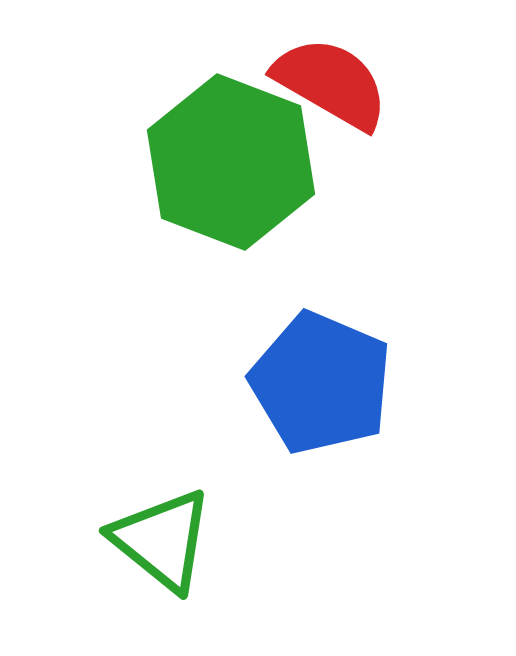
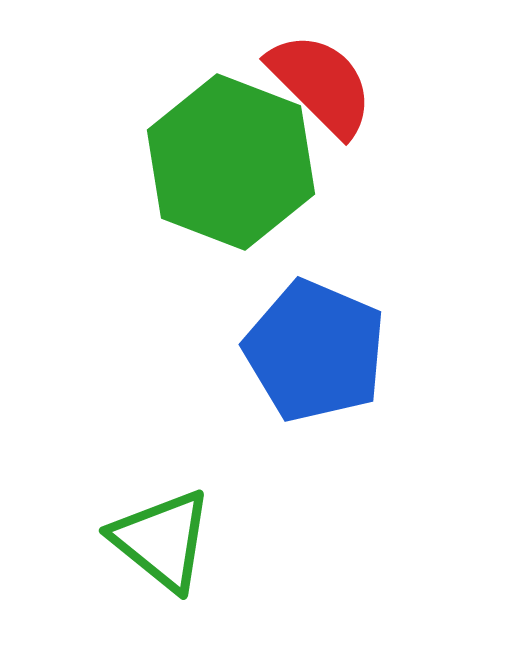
red semicircle: moved 10 px left, 1 px down; rotated 15 degrees clockwise
blue pentagon: moved 6 px left, 32 px up
